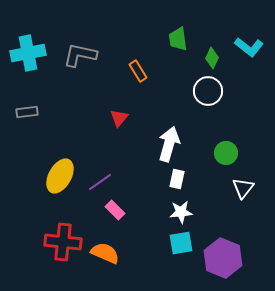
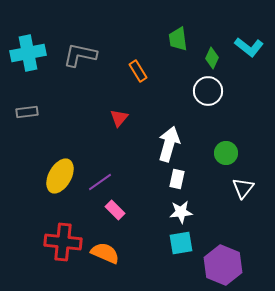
purple hexagon: moved 7 px down
